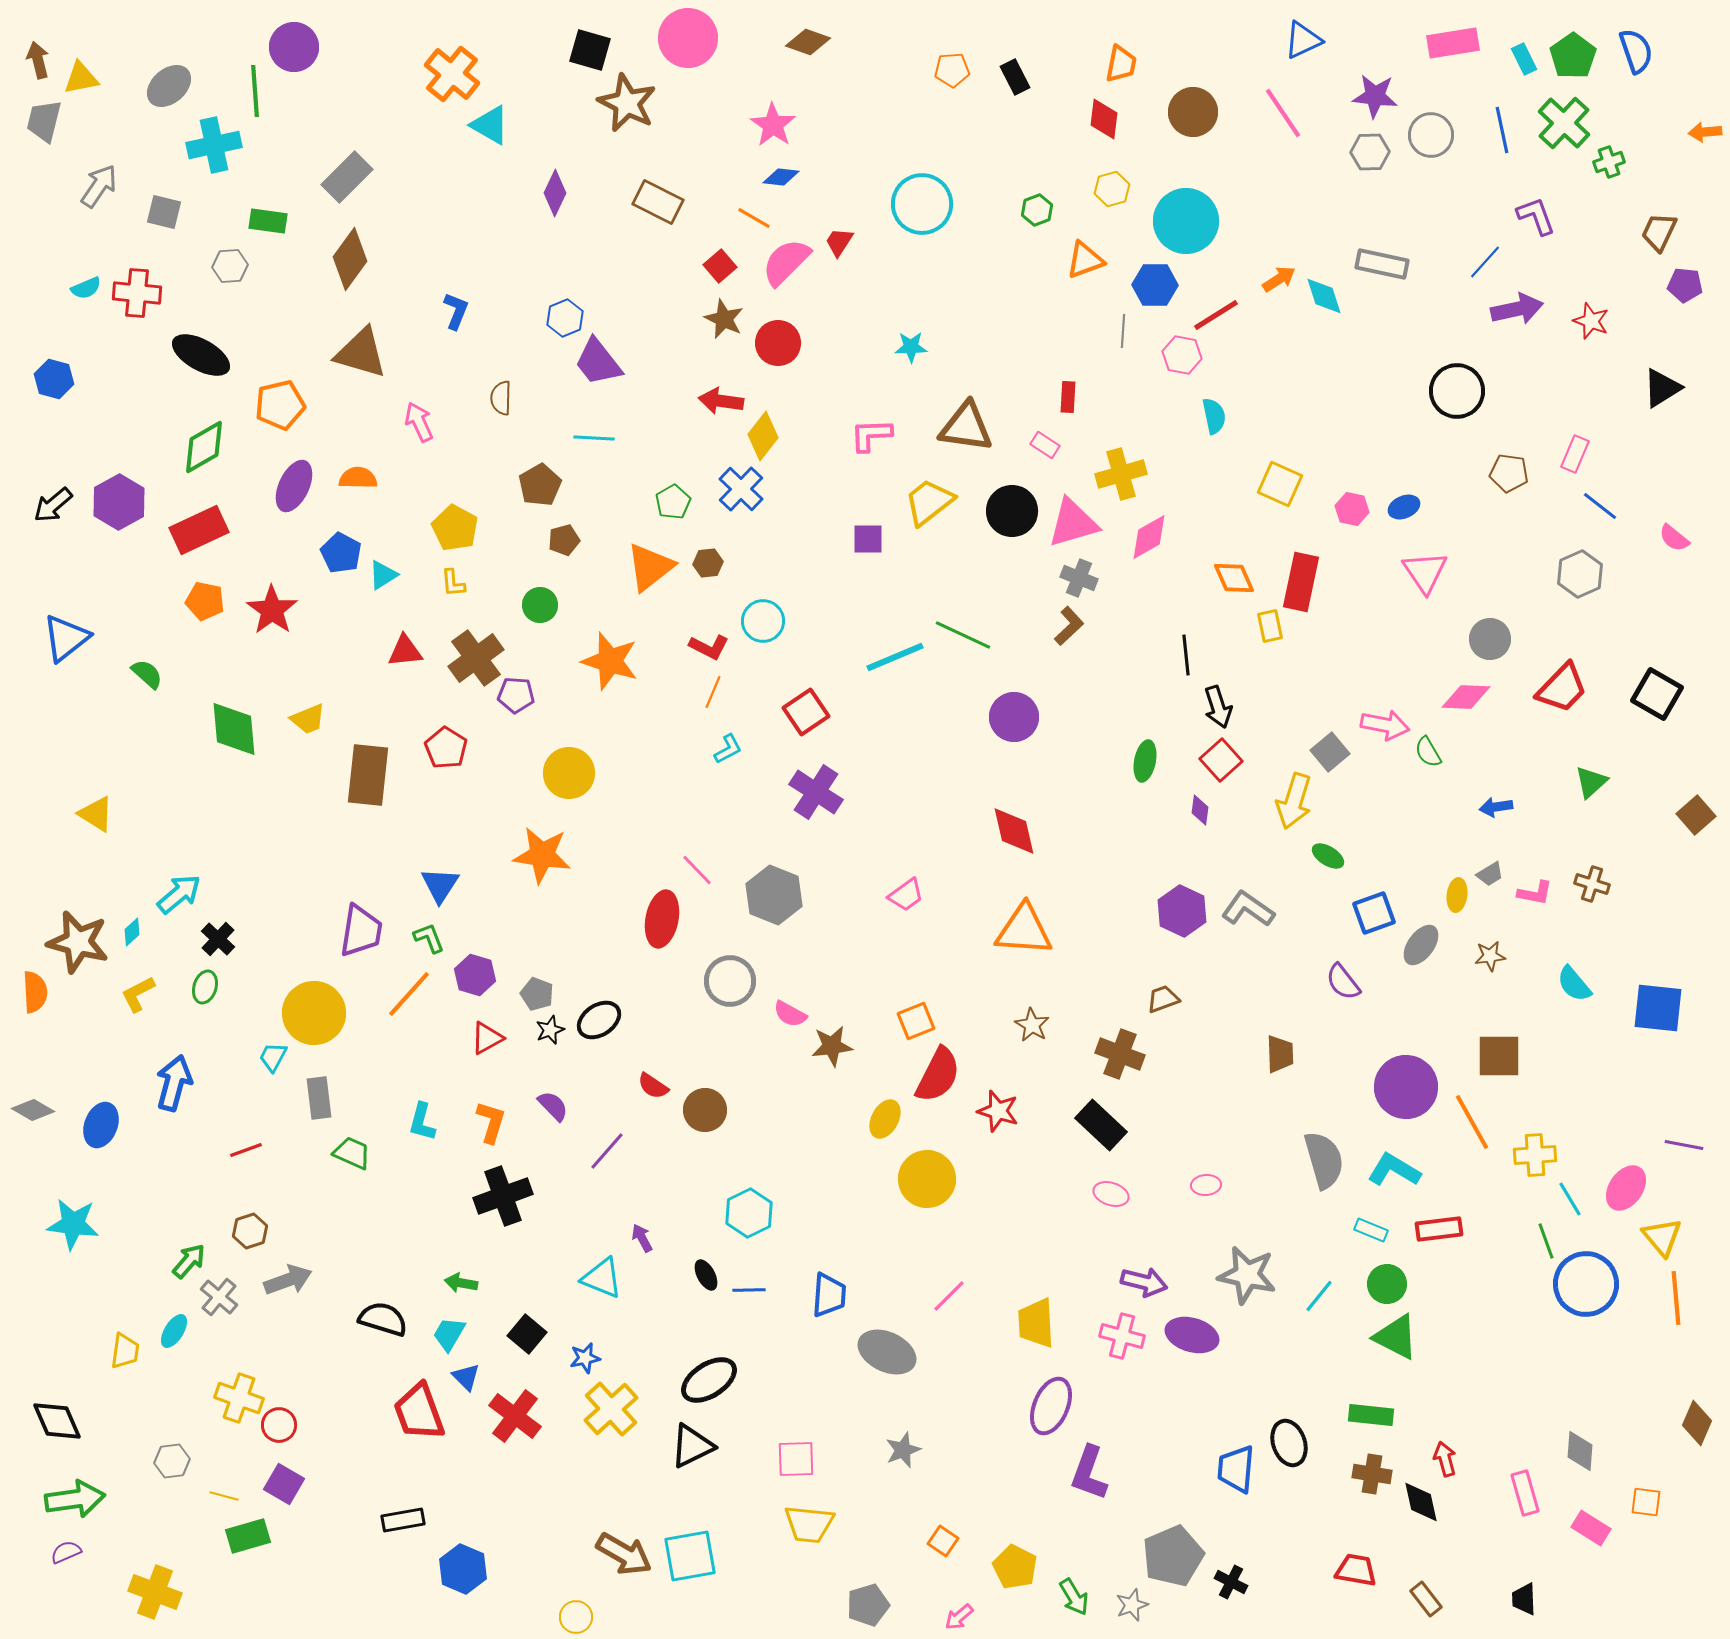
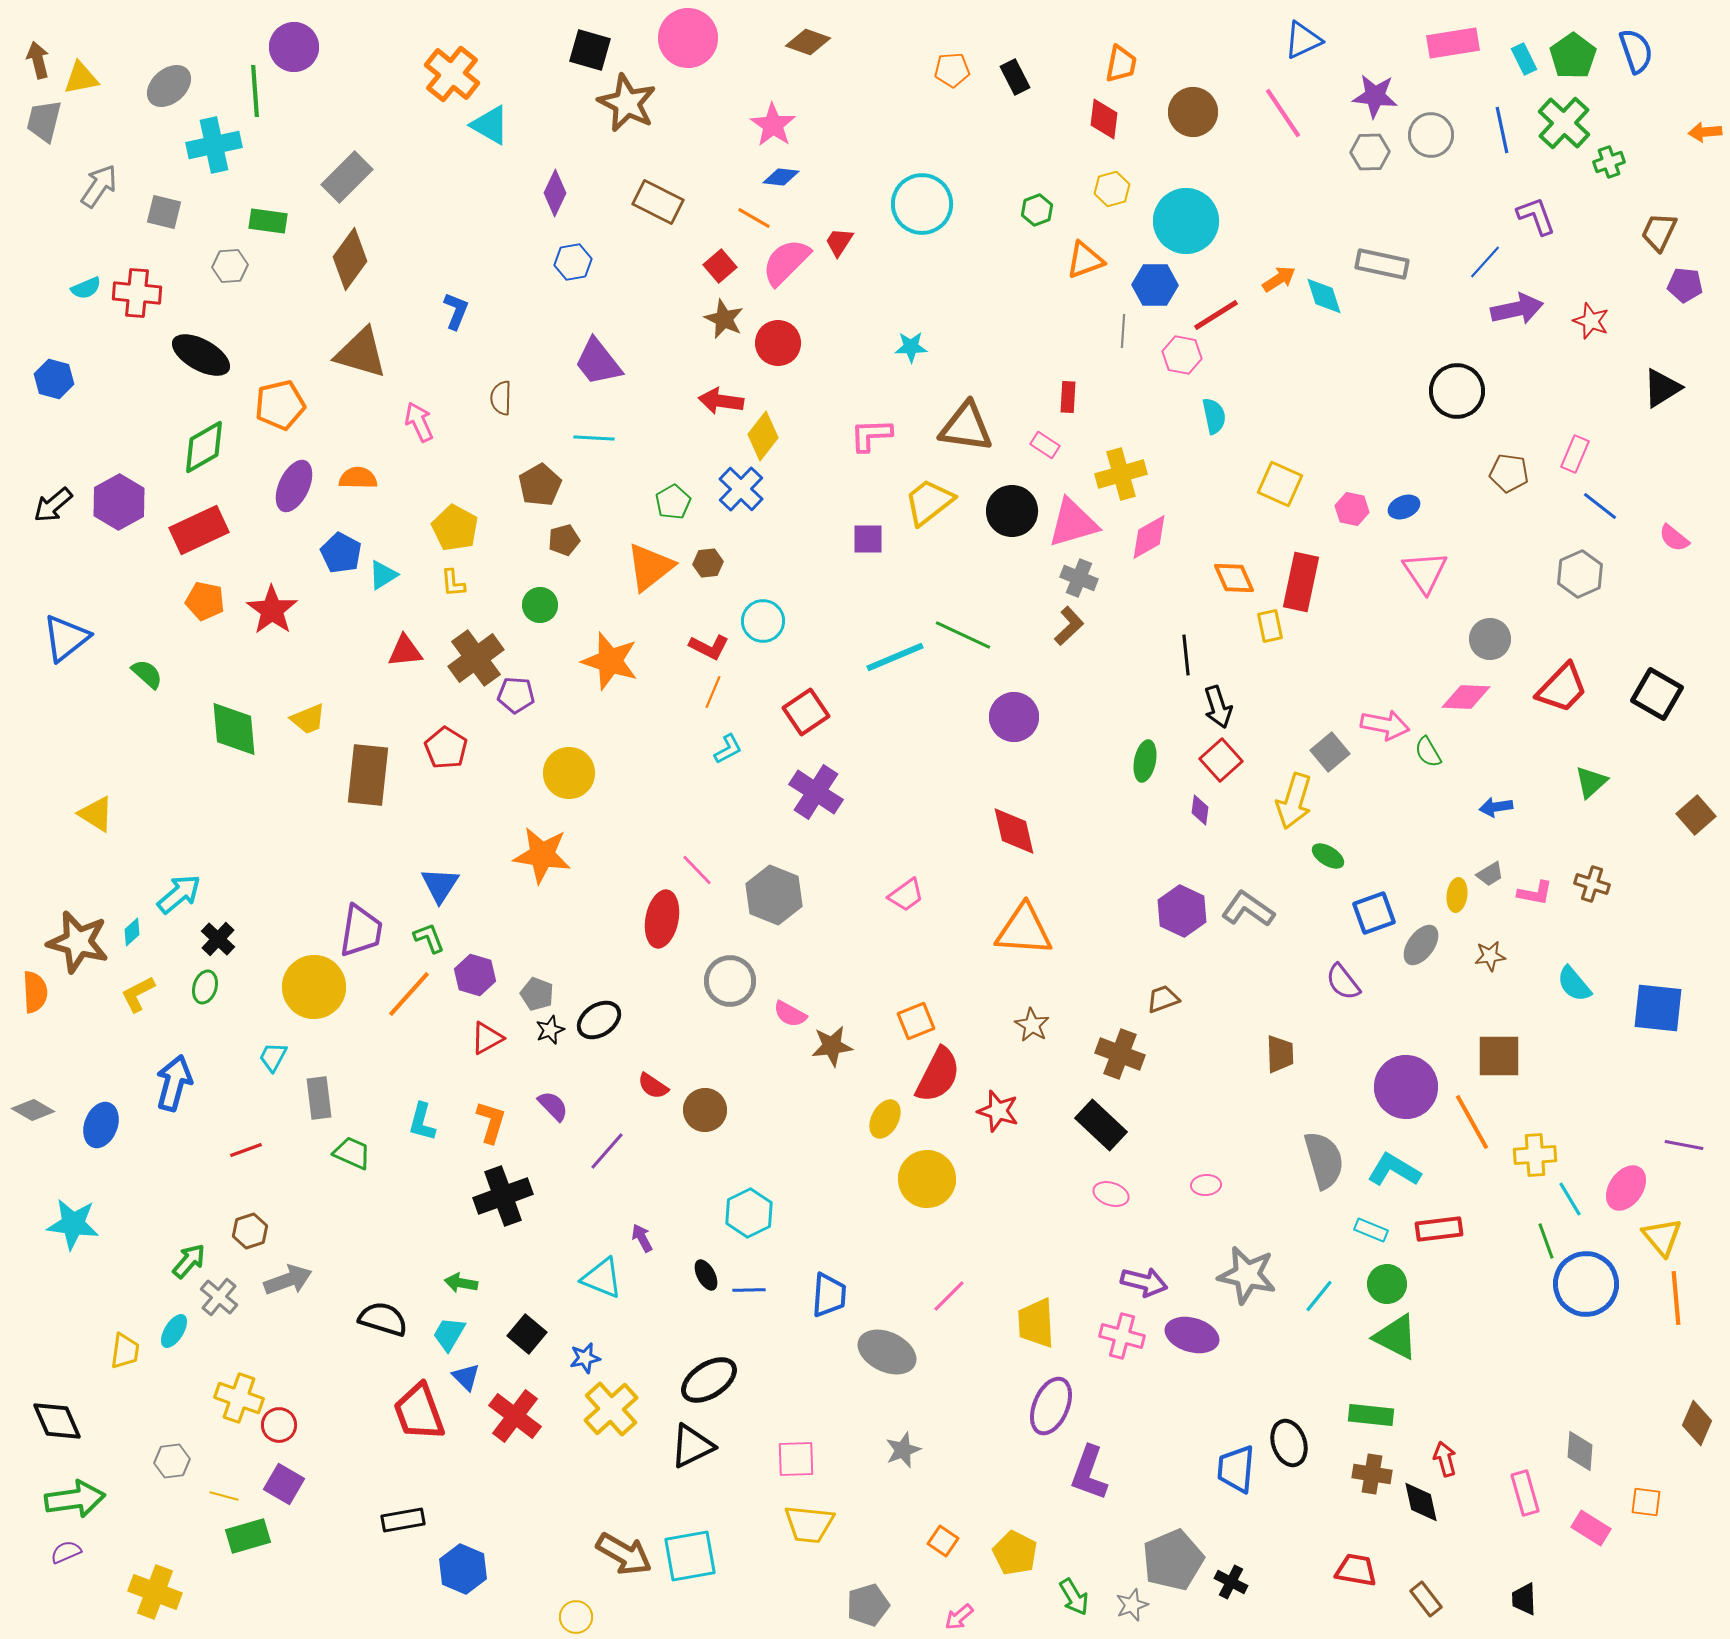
blue hexagon at (565, 318): moved 8 px right, 56 px up; rotated 12 degrees clockwise
yellow circle at (314, 1013): moved 26 px up
gray pentagon at (1173, 1556): moved 4 px down
yellow pentagon at (1015, 1567): moved 14 px up
